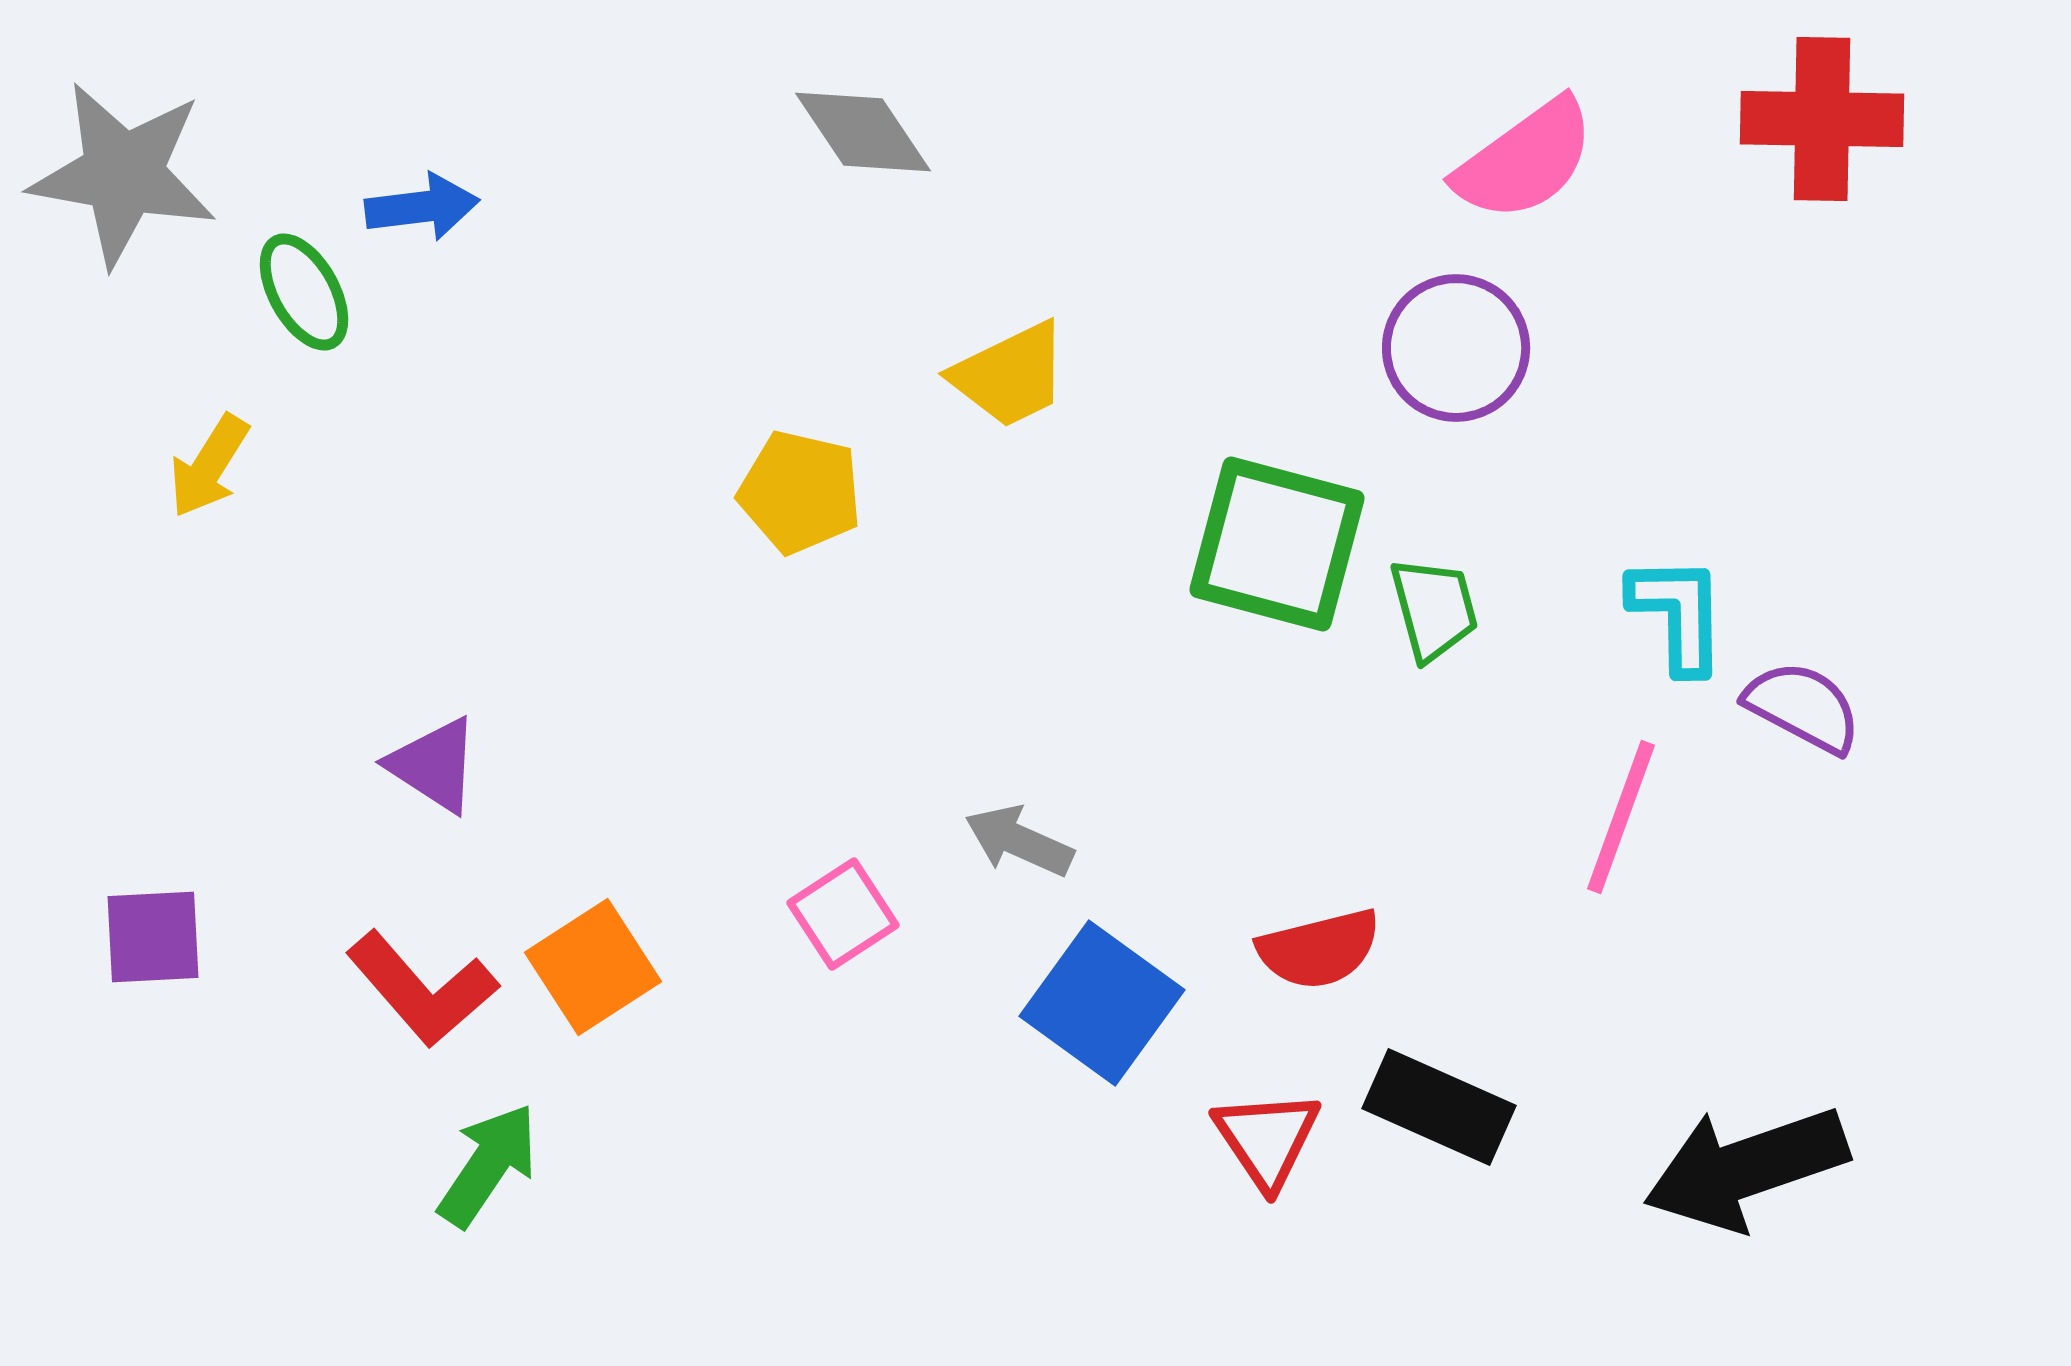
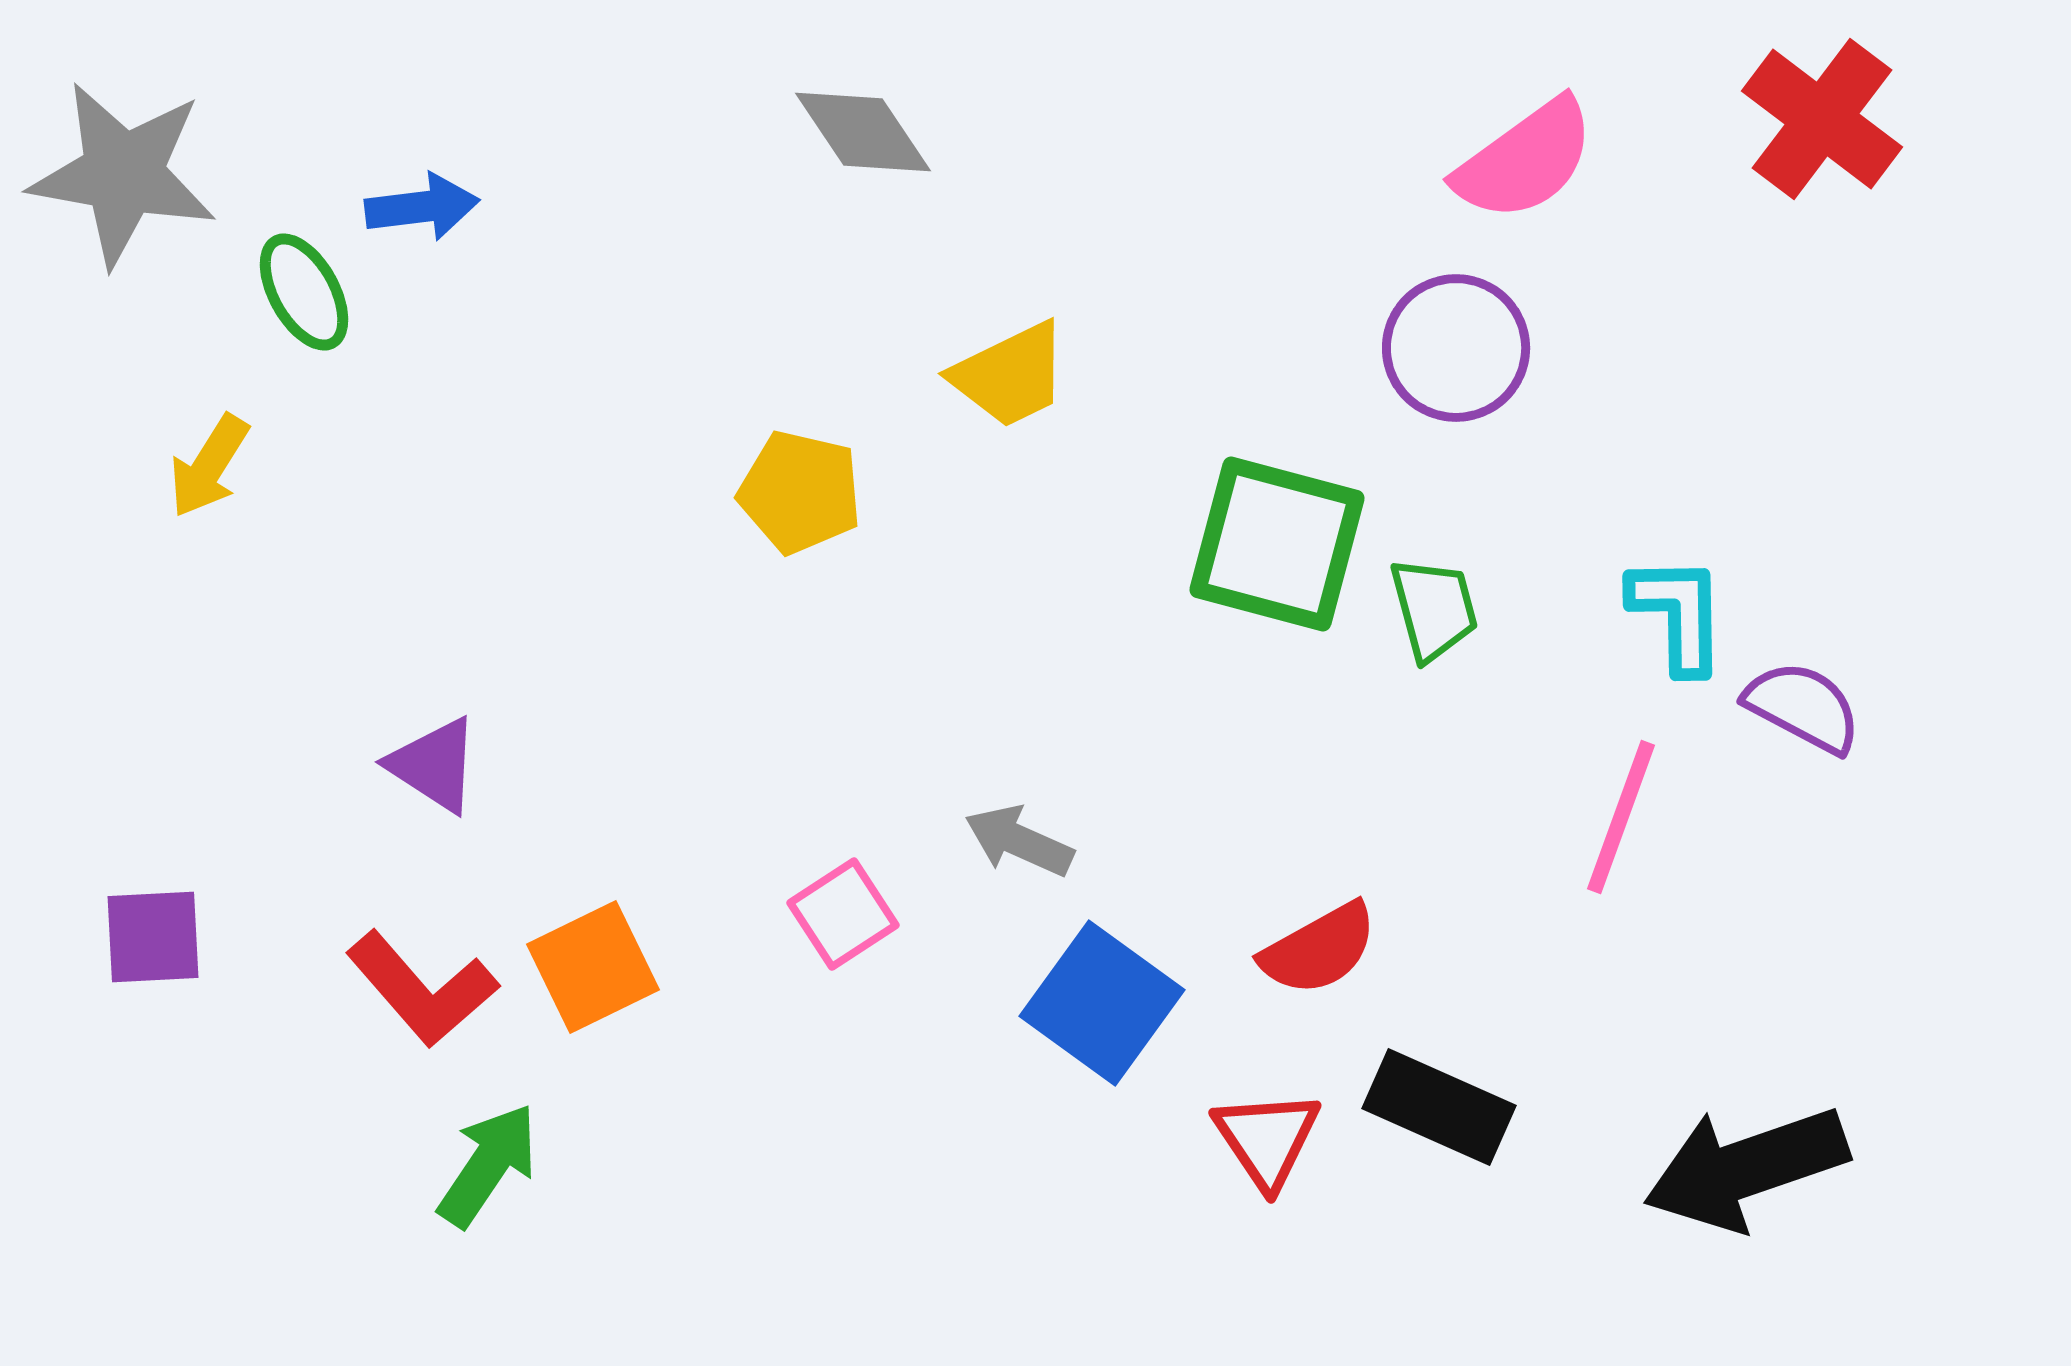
red cross: rotated 36 degrees clockwise
red semicircle: rotated 15 degrees counterclockwise
orange square: rotated 7 degrees clockwise
